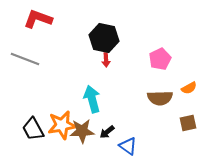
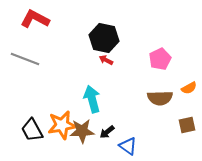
red L-shape: moved 3 px left; rotated 8 degrees clockwise
red arrow: rotated 120 degrees clockwise
brown square: moved 1 px left, 2 px down
black trapezoid: moved 1 px left, 1 px down
